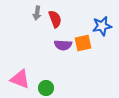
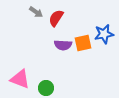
gray arrow: moved 1 px left, 1 px up; rotated 64 degrees counterclockwise
red semicircle: moved 1 px right, 1 px up; rotated 126 degrees counterclockwise
blue star: moved 2 px right, 8 px down
